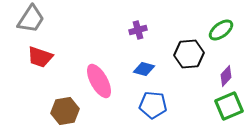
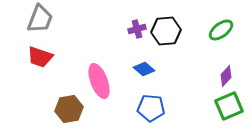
gray trapezoid: moved 9 px right; rotated 12 degrees counterclockwise
purple cross: moved 1 px left, 1 px up
black hexagon: moved 23 px left, 23 px up
blue diamond: rotated 25 degrees clockwise
pink ellipse: rotated 8 degrees clockwise
blue pentagon: moved 2 px left, 3 px down
brown hexagon: moved 4 px right, 2 px up
